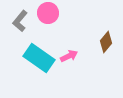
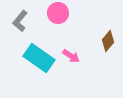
pink circle: moved 10 px right
brown diamond: moved 2 px right, 1 px up
pink arrow: moved 2 px right; rotated 60 degrees clockwise
